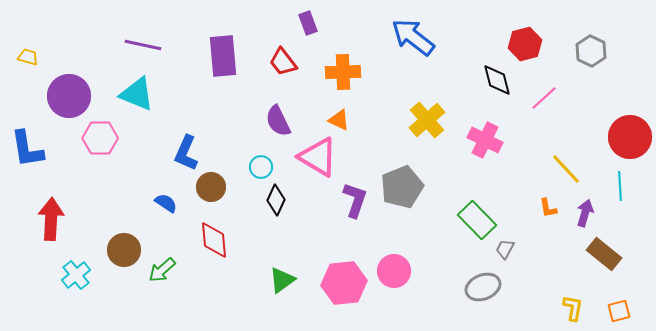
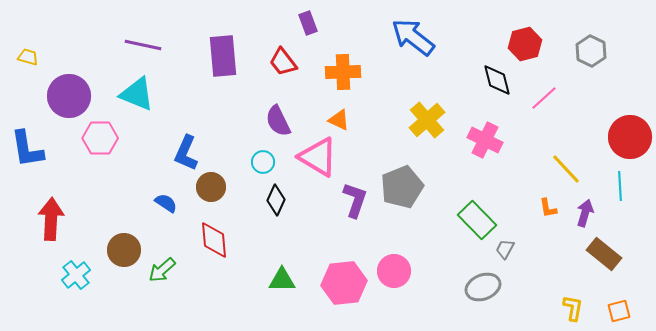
cyan circle at (261, 167): moved 2 px right, 5 px up
green triangle at (282, 280): rotated 36 degrees clockwise
